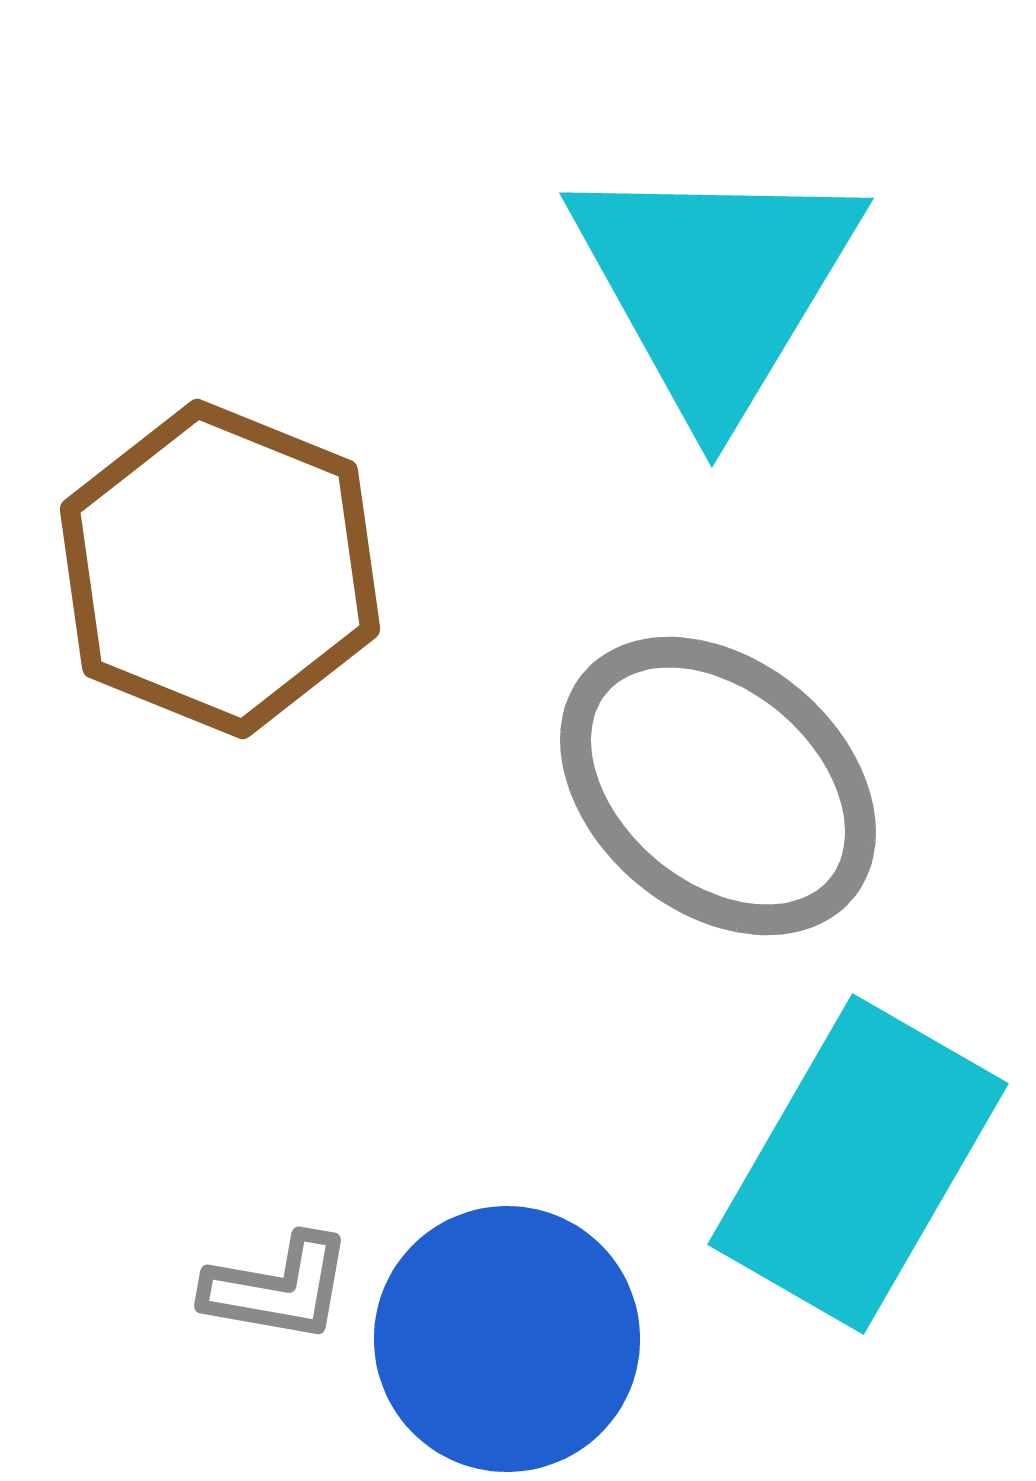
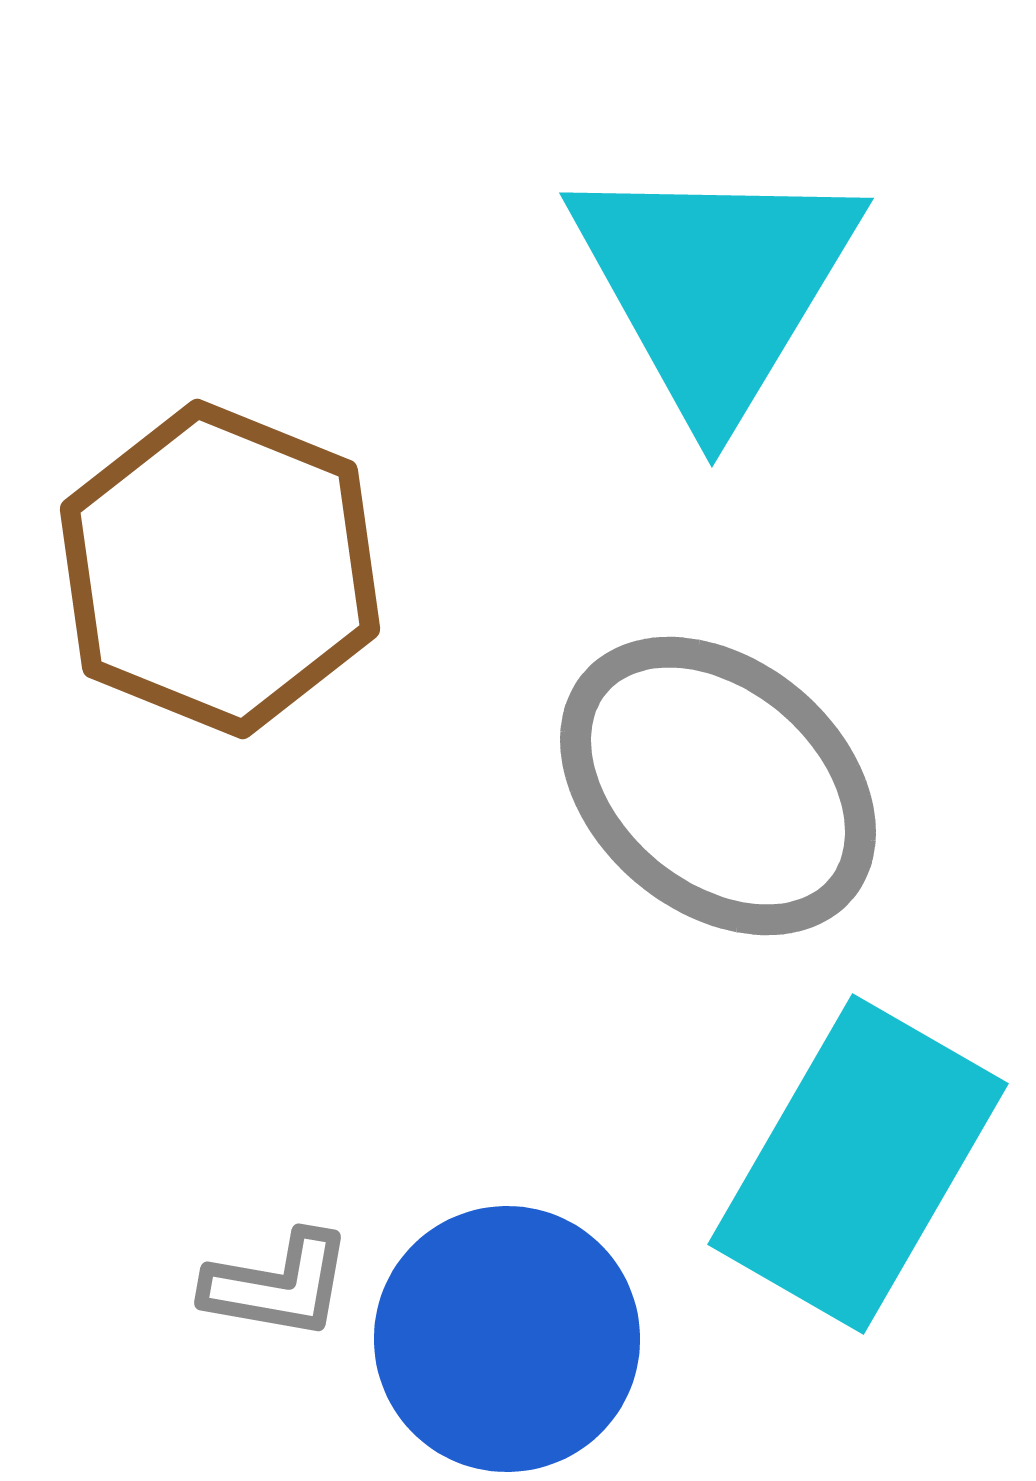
gray L-shape: moved 3 px up
